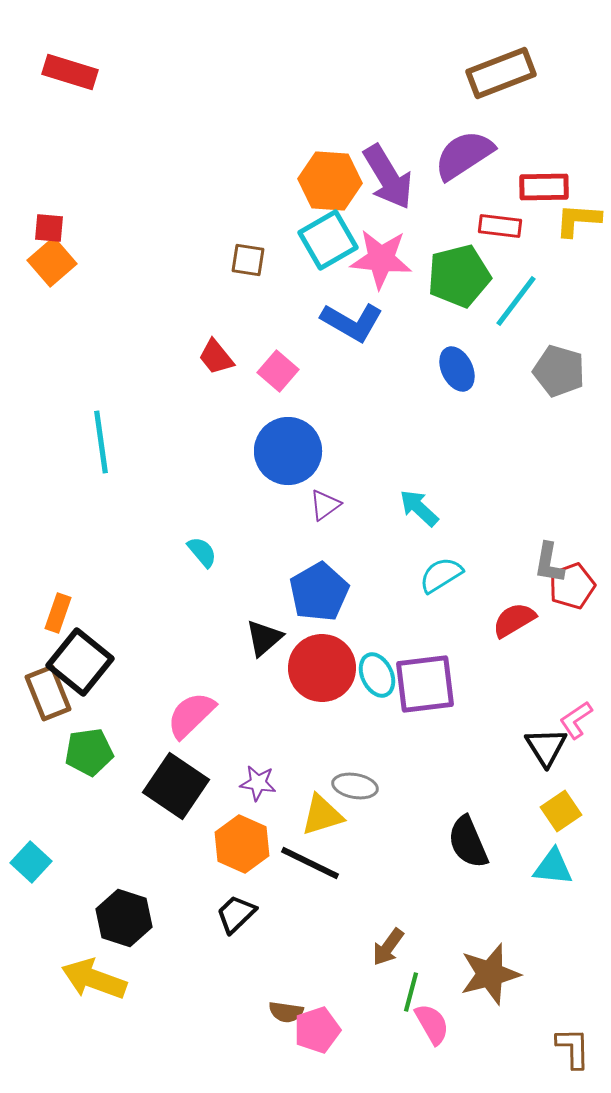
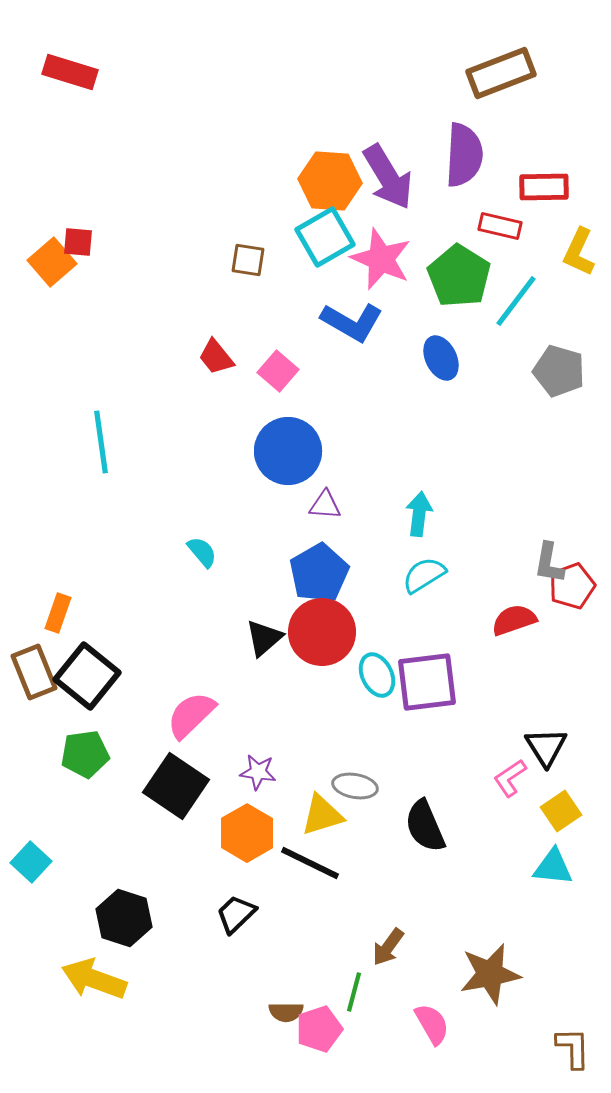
purple semicircle at (464, 155): rotated 126 degrees clockwise
yellow L-shape at (578, 220): moved 1 px right, 32 px down; rotated 69 degrees counterclockwise
red rectangle at (500, 226): rotated 6 degrees clockwise
red square at (49, 228): moved 29 px right, 14 px down
cyan square at (328, 240): moved 3 px left, 3 px up
pink star at (381, 259): rotated 18 degrees clockwise
green pentagon at (459, 276): rotated 26 degrees counterclockwise
blue ellipse at (457, 369): moved 16 px left, 11 px up
purple triangle at (325, 505): rotated 40 degrees clockwise
cyan arrow at (419, 508): moved 6 px down; rotated 54 degrees clockwise
cyan semicircle at (441, 575): moved 17 px left
blue pentagon at (319, 592): moved 19 px up
red semicircle at (514, 620): rotated 12 degrees clockwise
black square at (80, 662): moved 7 px right, 14 px down
red circle at (322, 668): moved 36 px up
purple square at (425, 684): moved 2 px right, 2 px up
brown rectangle at (48, 693): moved 14 px left, 21 px up
pink L-shape at (576, 720): moved 66 px left, 58 px down
green pentagon at (89, 752): moved 4 px left, 2 px down
purple star at (258, 783): moved 11 px up
black semicircle at (468, 842): moved 43 px left, 16 px up
orange hexagon at (242, 844): moved 5 px right, 11 px up; rotated 6 degrees clockwise
brown star at (490, 974): rotated 4 degrees clockwise
green line at (411, 992): moved 57 px left
brown semicircle at (286, 1012): rotated 8 degrees counterclockwise
pink pentagon at (317, 1030): moved 2 px right, 1 px up
